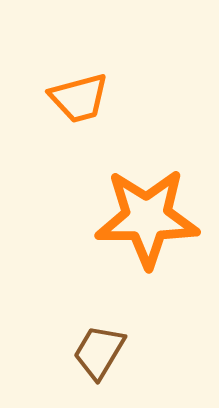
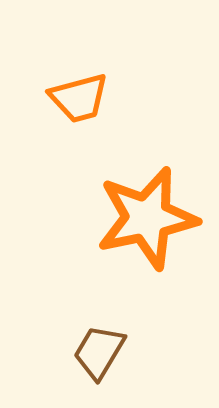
orange star: rotated 12 degrees counterclockwise
